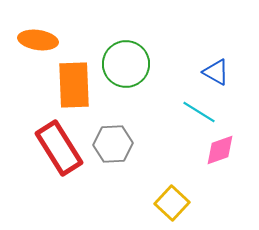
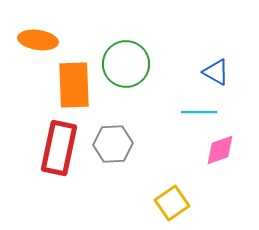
cyan line: rotated 32 degrees counterclockwise
red rectangle: rotated 44 degrees clockwise
yellow square: rotated 12 degrees clockwise
